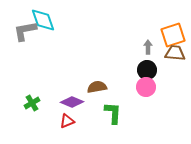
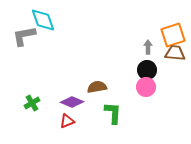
gray L-shape: moved 1 px left, 5 px down
